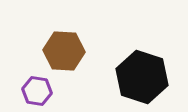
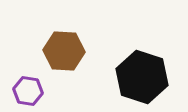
purple hexagon: moved 9 px left
